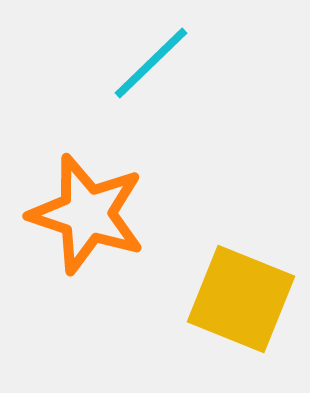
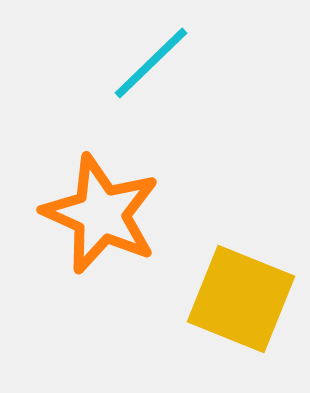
orange star: moved 14 px right; rotated 6 degrees clockwise
